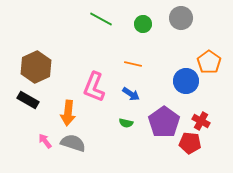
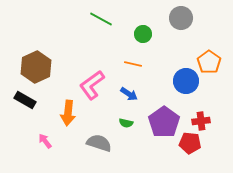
green circle: moved 10 px down
pink L-shape: moved 2 px left, 2 px up; rotated 32 degrees clockwise
blue arrow: moved 2 px left
black rectangle: moved 3 px left
red cross: rotated 36 degrees counterclockwise
gray semicircle: moved 26 px right
